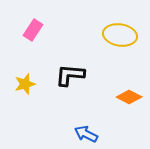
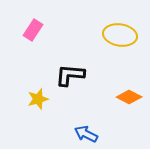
yellow star: moved 13 px right, 15 px down
